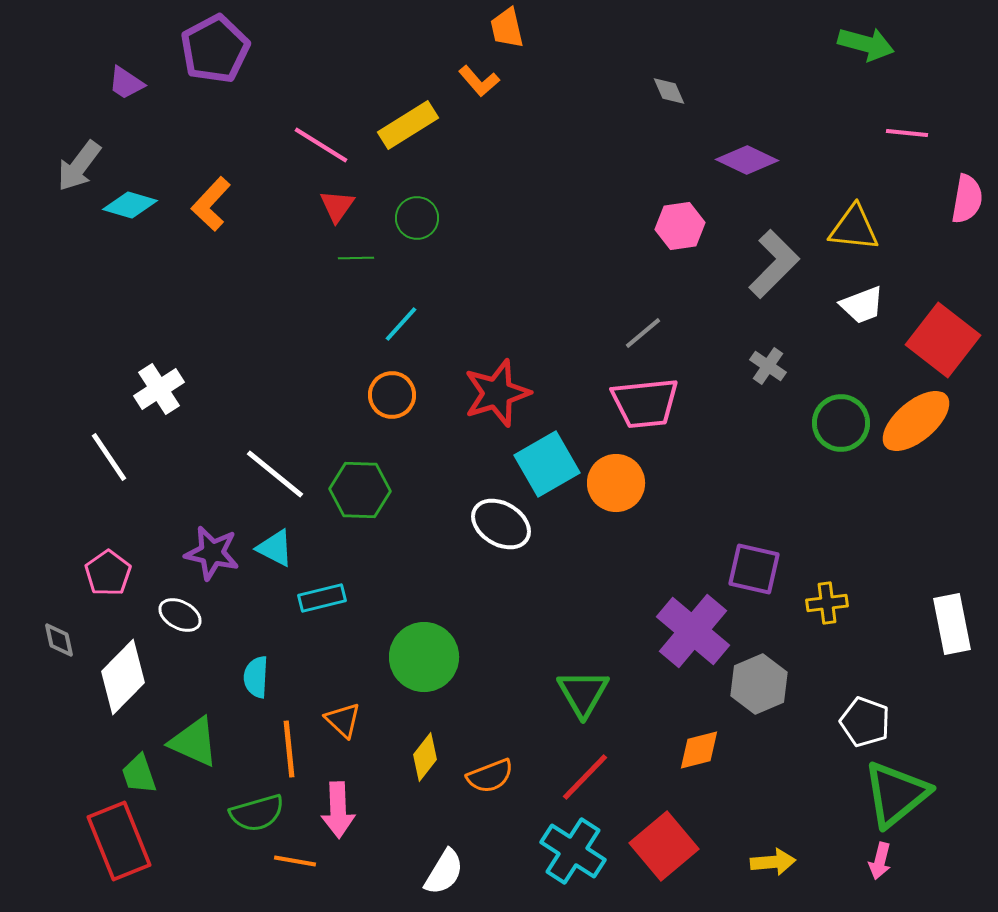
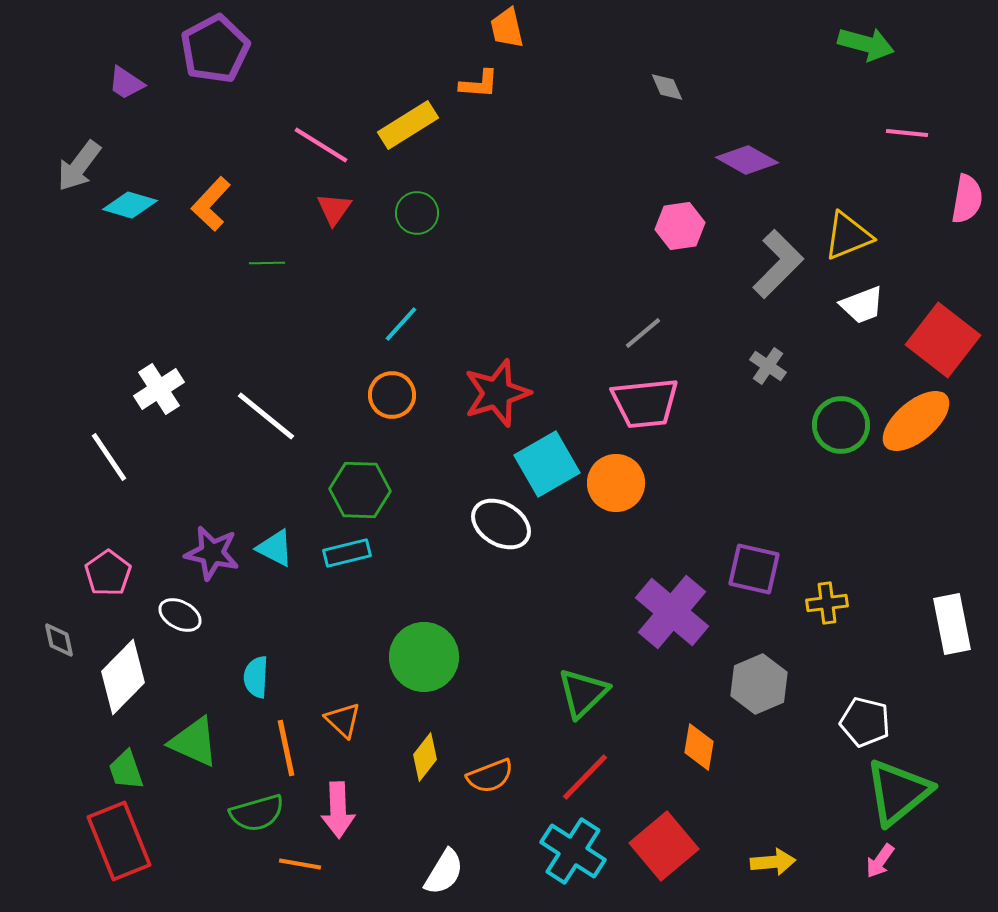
orange L-shape at (479, 81): moved 3 px down; rotated 45 degrees counterclockwise
gray diamond at (669, 91): moved 2 px left, 4 px up
purple diamond at (747, 160): rotated 4 degrees clockwise
red triangle at (337, 206): moved 3 px left, 3 px down
green circle at (417, 218): moved 5 px up
yellow triangle at (854, 228): moved 6 px left, 8 px down; rotated 28 degrees counterclockwise
green line at (356, 258): moved 89 px left, 5 px down
gray L-shape at (774, 264): moved 4 px right
green circle at (841, 423): moved 2 px down
white line at (275, 474): moved 9 px left, 58 px up
cyan rectangle at (322, 598): moved 25 px right, 45 px up
purple cross at (693, 631): moved 21 px left, 19 px up
green triangle at (583, 693): rotated 16 degrees clockwise
white pentagon at (865, 722): rotated 6 degrees counterclockwise
orange line at (289, 749): moved 3 px left, 1 px up; rotated 6 degrees counterclockwise
orange diamond at (699, 750): moved 3 px up; rotated 66 degrees counterclockwise
green trapezoid at (139, 774): moved 13 px left, 4 px up
green triangle at (896, 794): moved 2 px right, 2 px up
orange line at (295, 861): moved 5 px right, 3 px down
pink arrow at (880, 861): rotated 21 degrees clockwise
